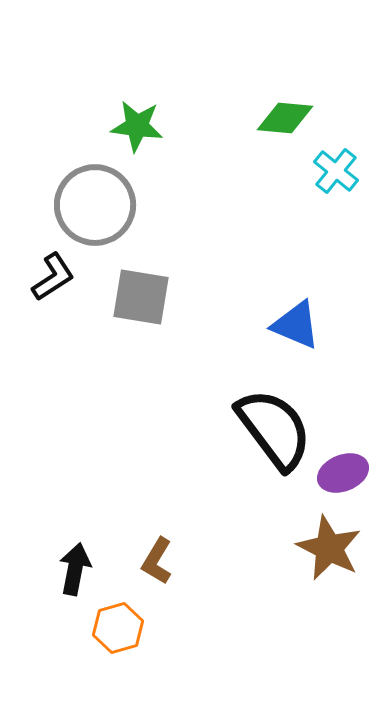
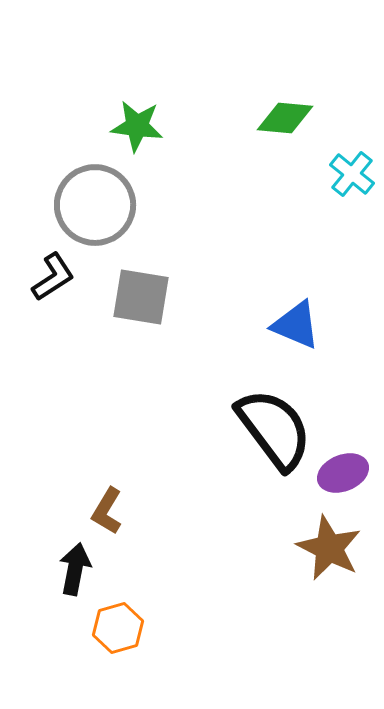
cyan cross: moved 16 px right, 3 px down
brown L-shape: moved 50 px left, 50 px up
